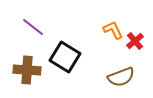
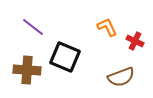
orange L-shape: moved 6 px left, 3 px up
red cross: rotated 24 degrees counterclockwise
black square: rotated 8 degrees counterclockwise
